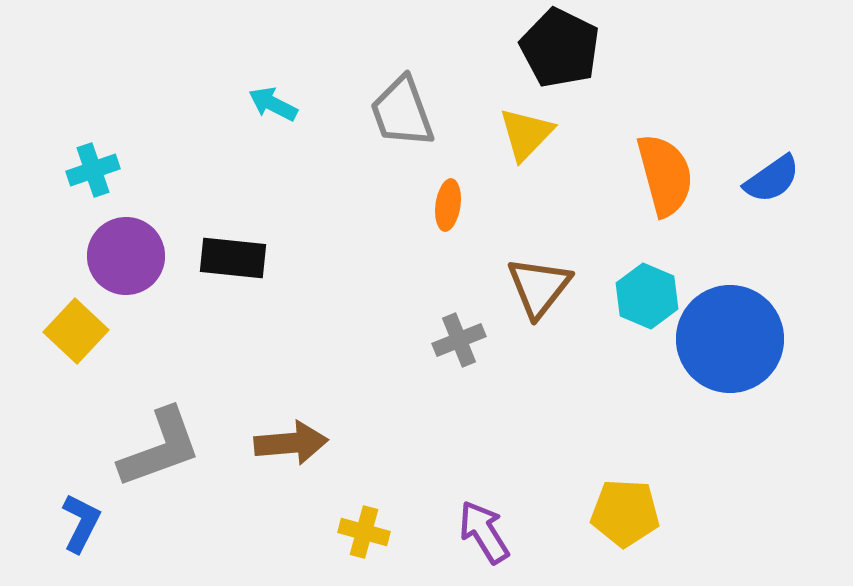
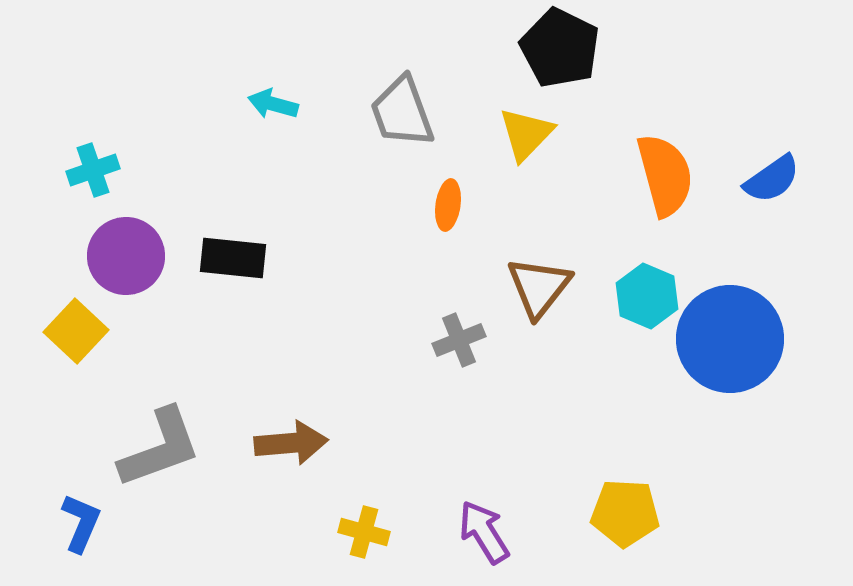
cyan arrow: rotated 12 degrees counterclockwise
blue L-shape: rotated 4 degrees counterclockwise
